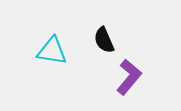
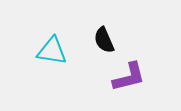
purple L-shape: rotated 36 degrees clockwise
